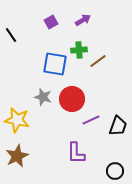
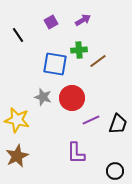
black line: moved 7 px right
red circle: moved 1 px up
black trapezoid: moved 2 px up
